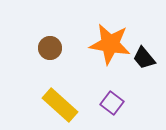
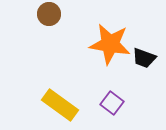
brown circle: moved 1 px left, 34 px up
black trapezoid: rotated 30 degrees counterclockwise
yellow rectangle: rotated 6 degrees counterclockwise
